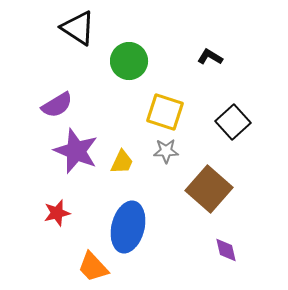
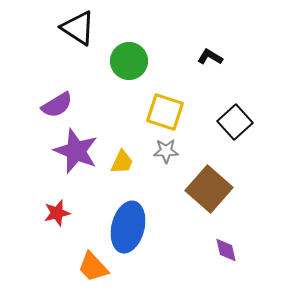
black square: moved 2 px right
